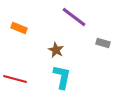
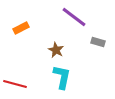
orange rectangle: moved 2 px right; rotated 49 degrees counterclockwise
gray rectangle: moved 5 px left, 1 px up
red line: moved 5 px down
